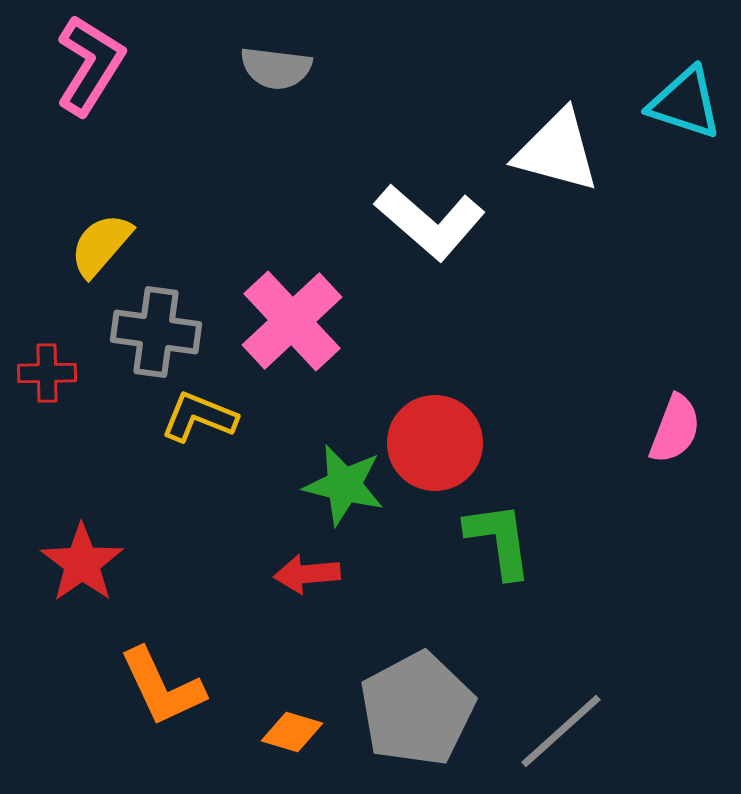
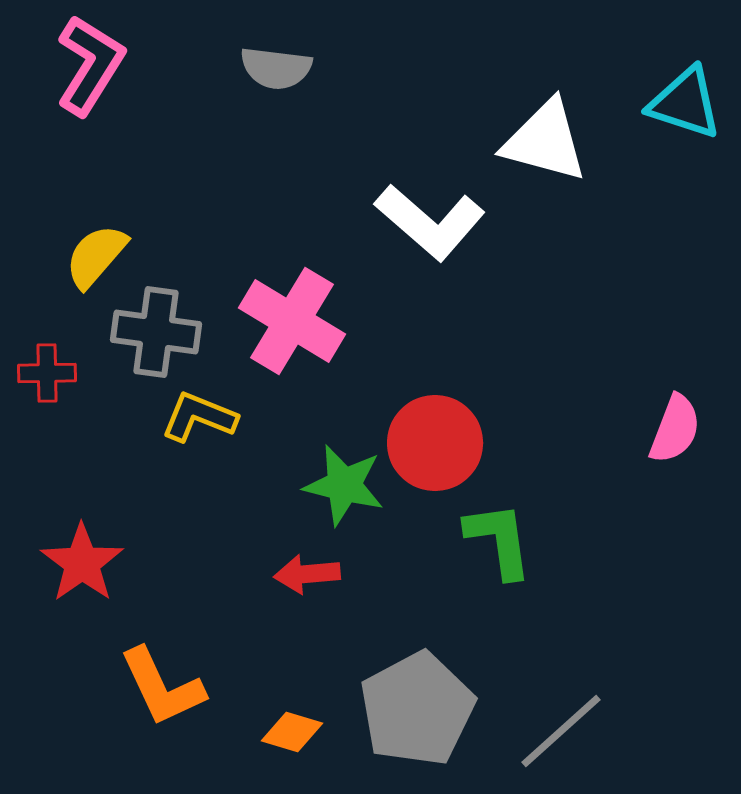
white triangle: moved 12 px left, 10 px up
yellow semicircle: moved 5 px left, 11 px down
pink cross: rotated 16 degrees counterclockwise
